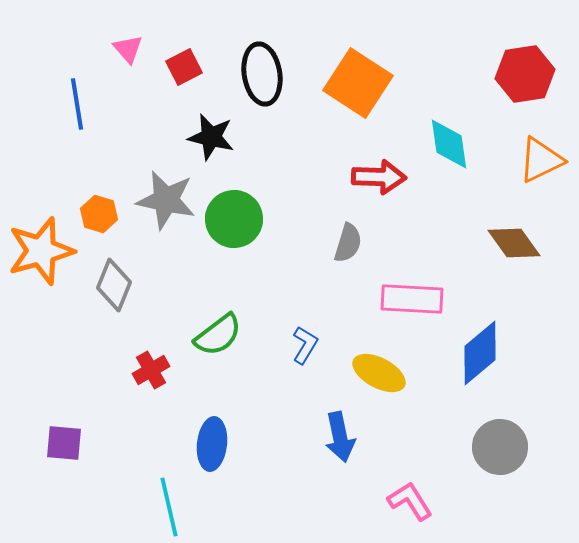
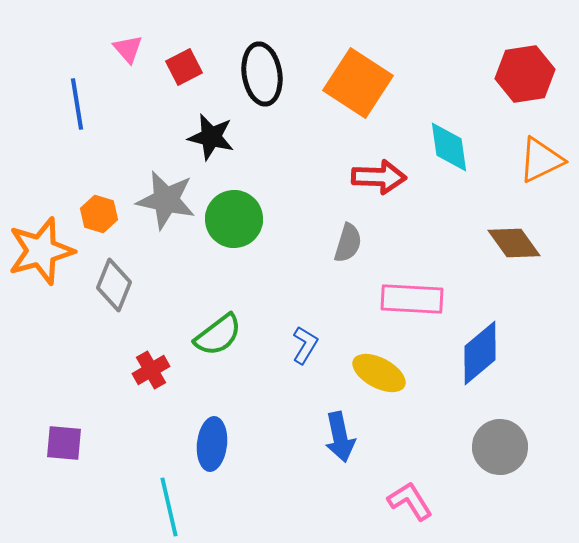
cyan diamond: moved 3 px down
